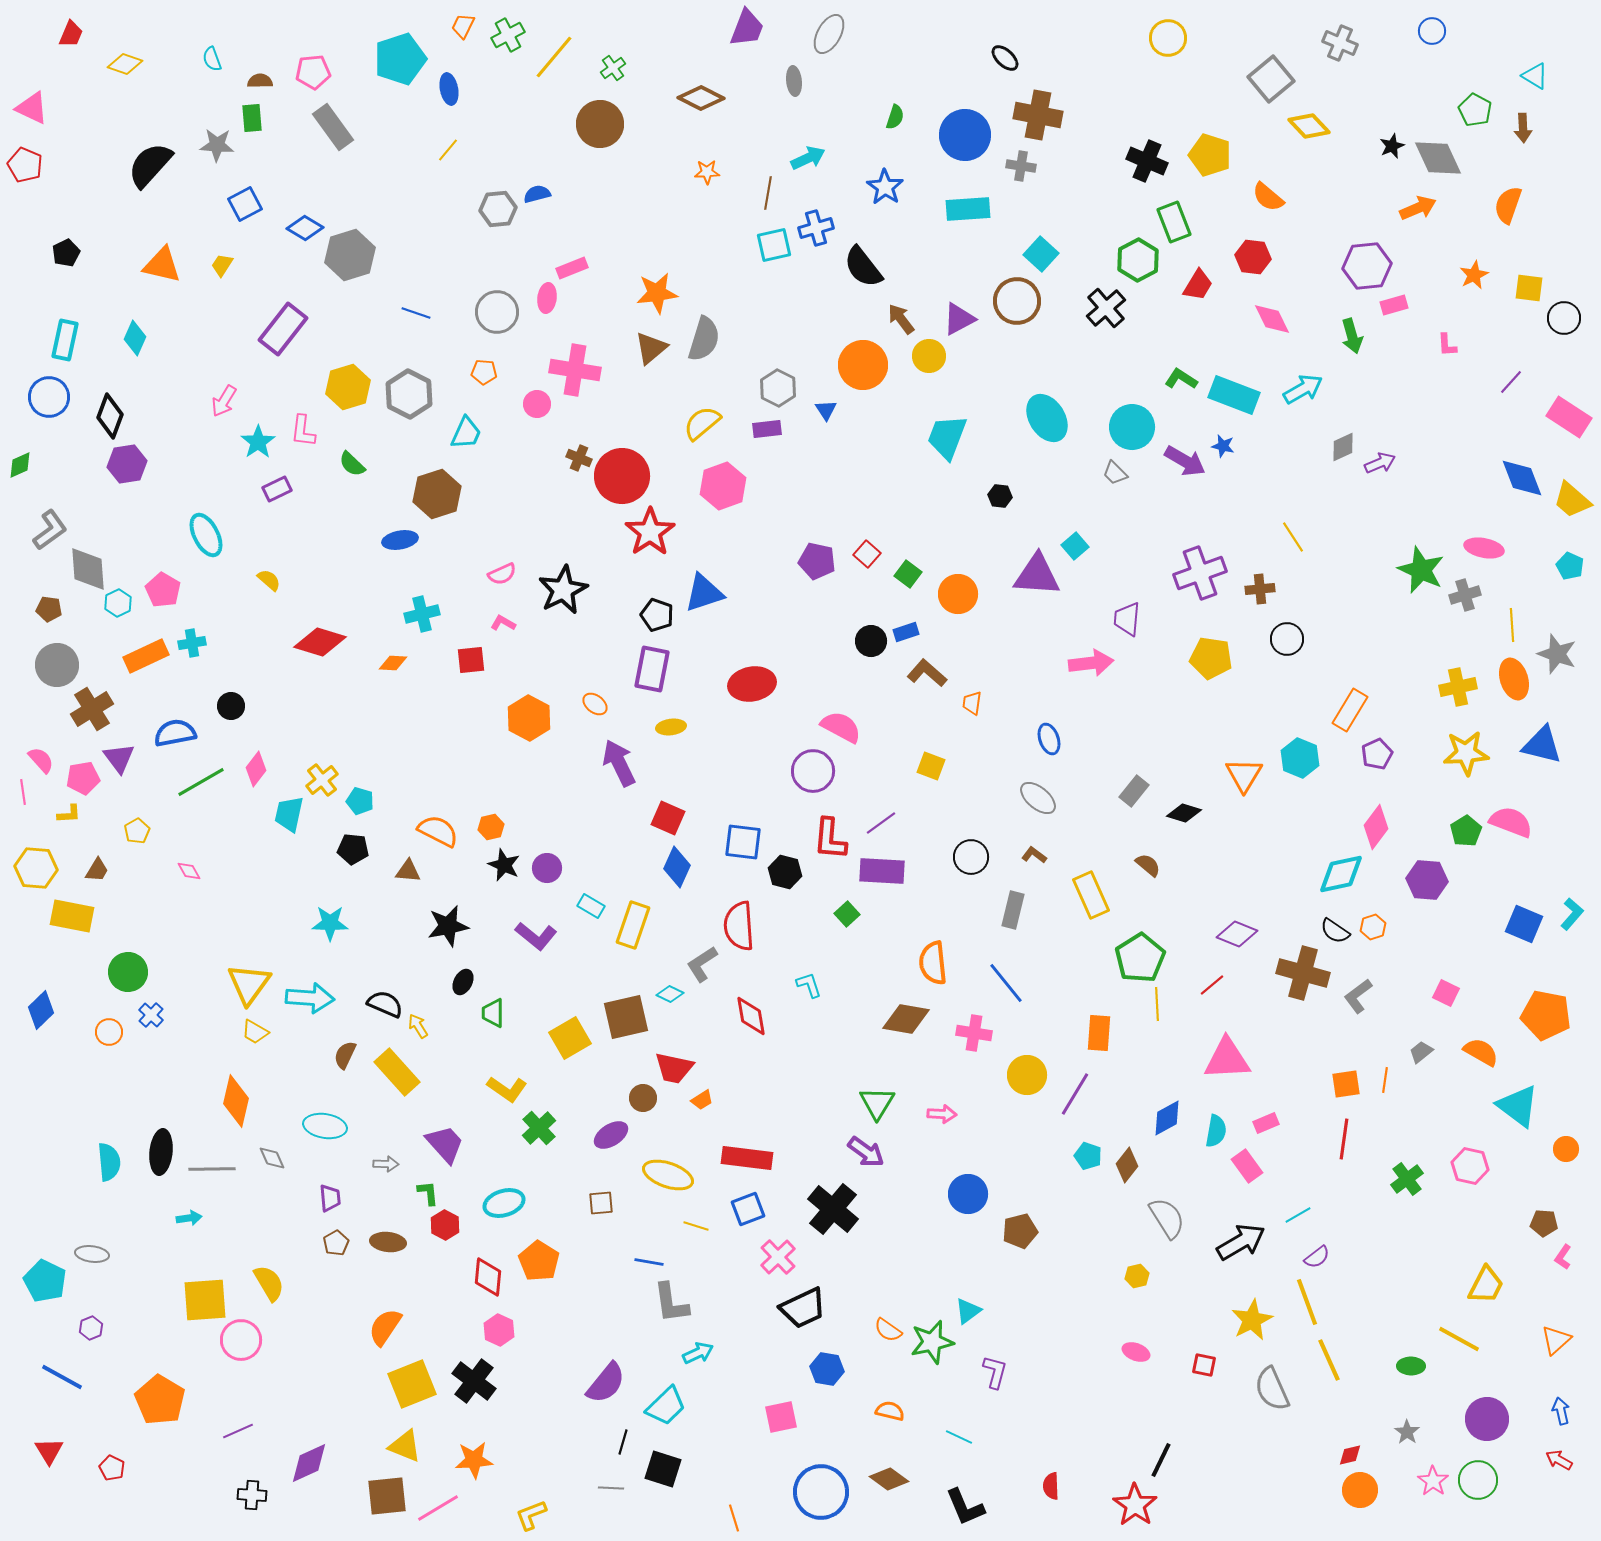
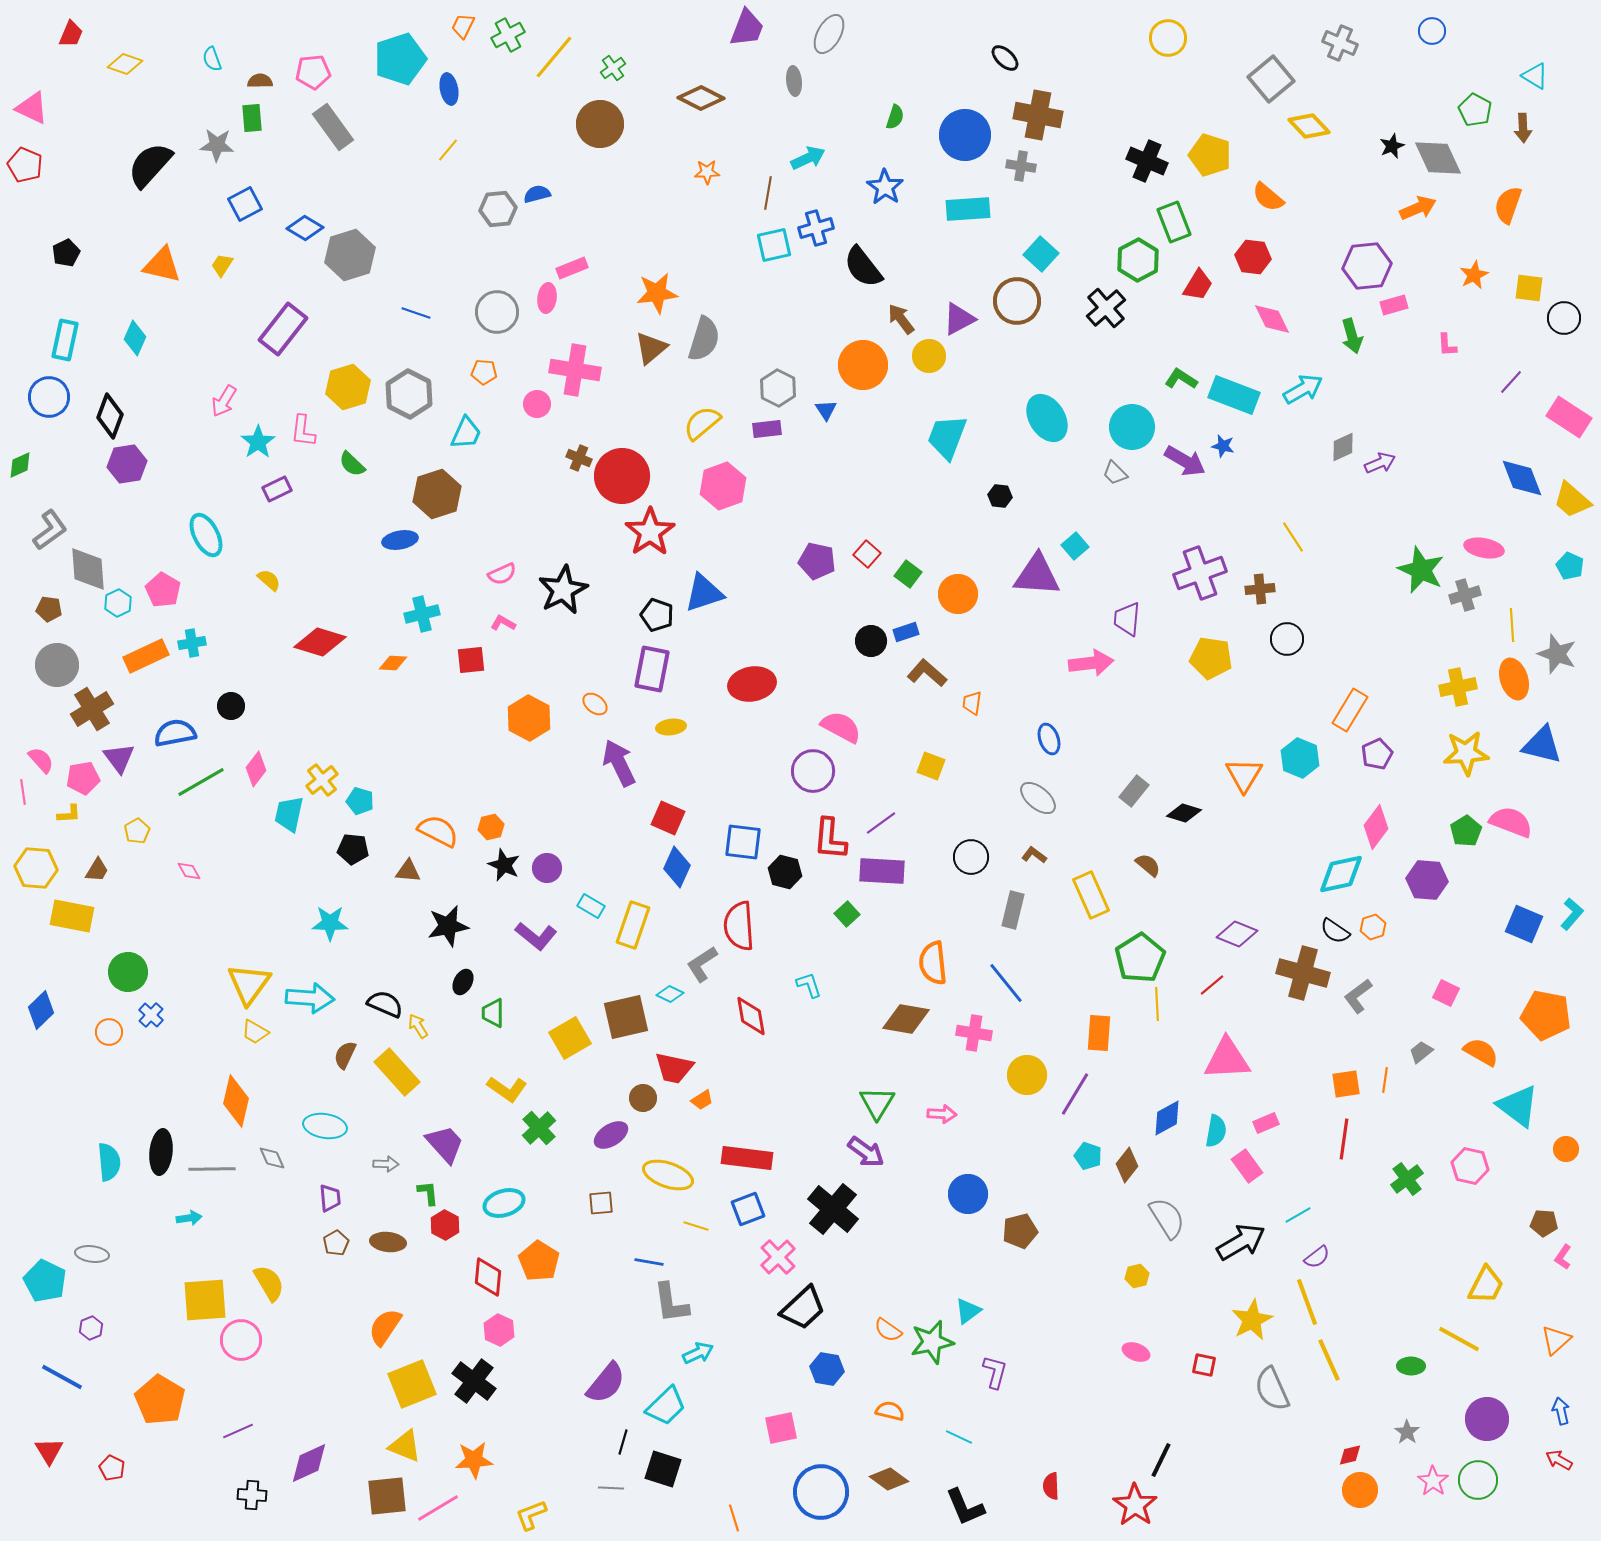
black trapezoid at (803, 1308): rotated 18 degrees counterclockwise
pink square at (781, 1417): moved 11 px down
